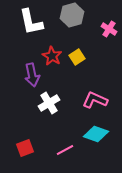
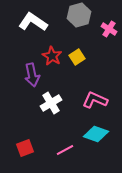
gray hexagon: moved 7 px right
white L-shape: moved 2 px right; rotated 136 degrees clockwise
white cross: moved 2 px right
